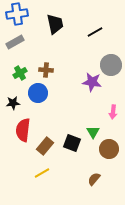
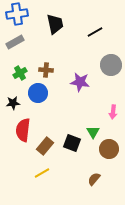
purple star: moved 12 px left
